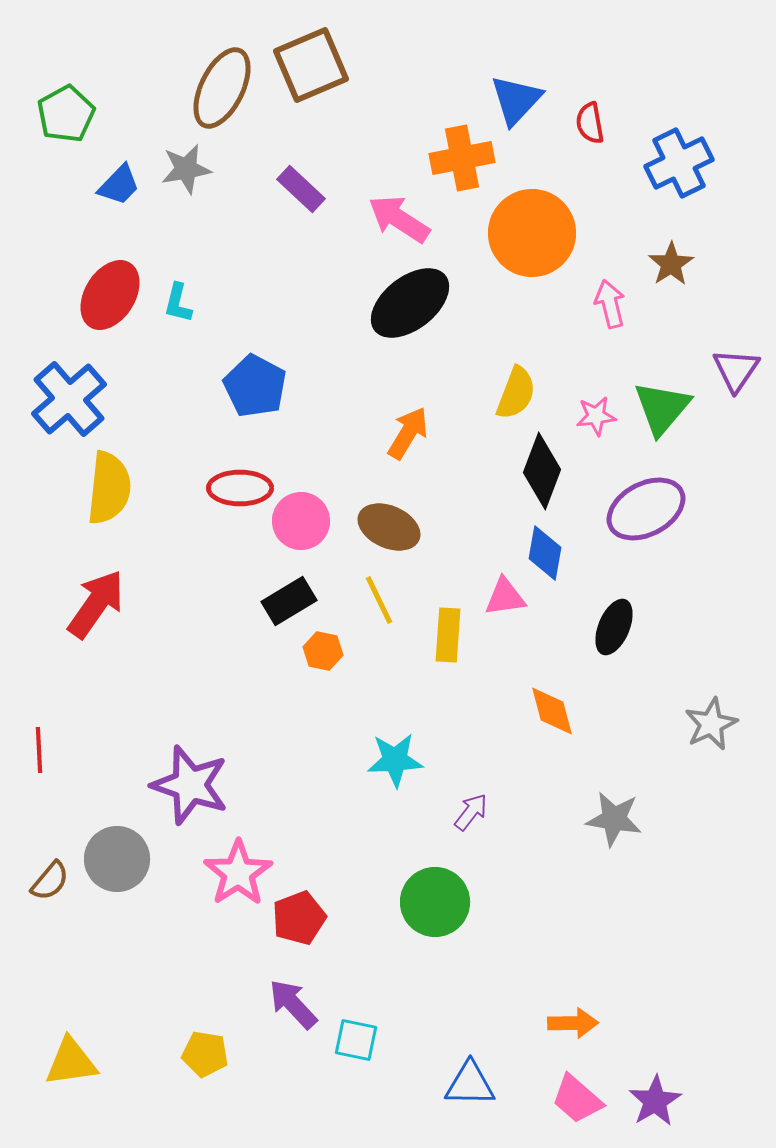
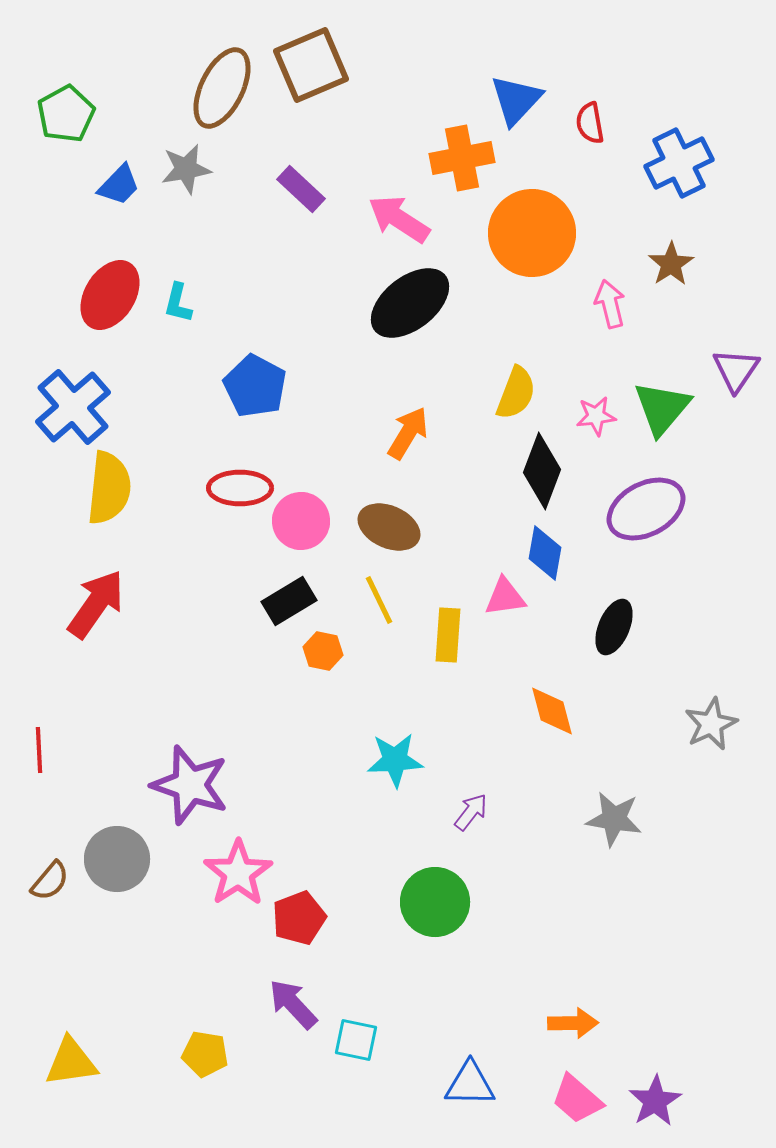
blue cross at (69, 399): moved 4 px right, 8 px down
